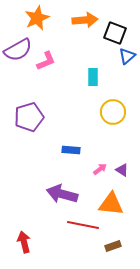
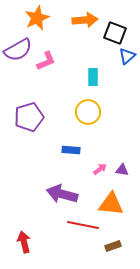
yellow circle: moved 25 px left
purple triangle: rotated 24 degrees counterclockwise
